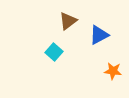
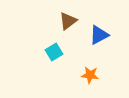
cyan square: rotated 18 degrees clockwise
orange star: moved 23 px left, 4 px down
